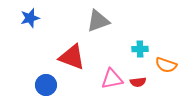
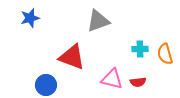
orange semicircle: moved 1 px left, 11 px up; rotated 55 degrees clockwise
pink triangle: rotated 25 degrees clockwise
